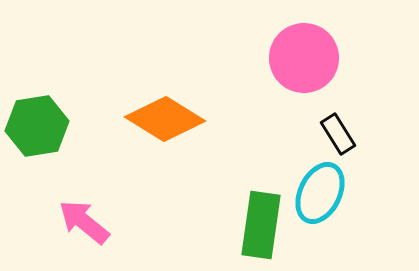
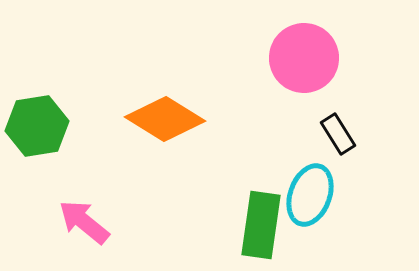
cyan ellipse: moved 10 px left, 2 px down; rotated 6 degrees counterclockwise
